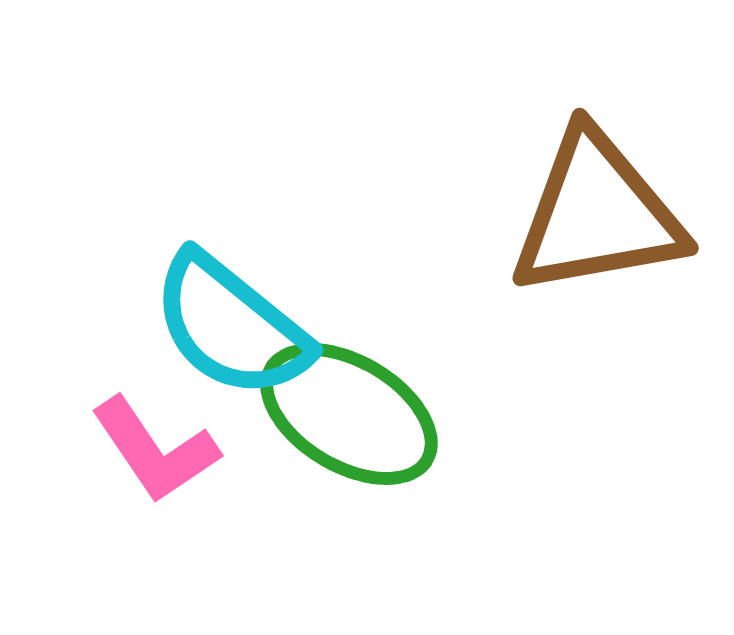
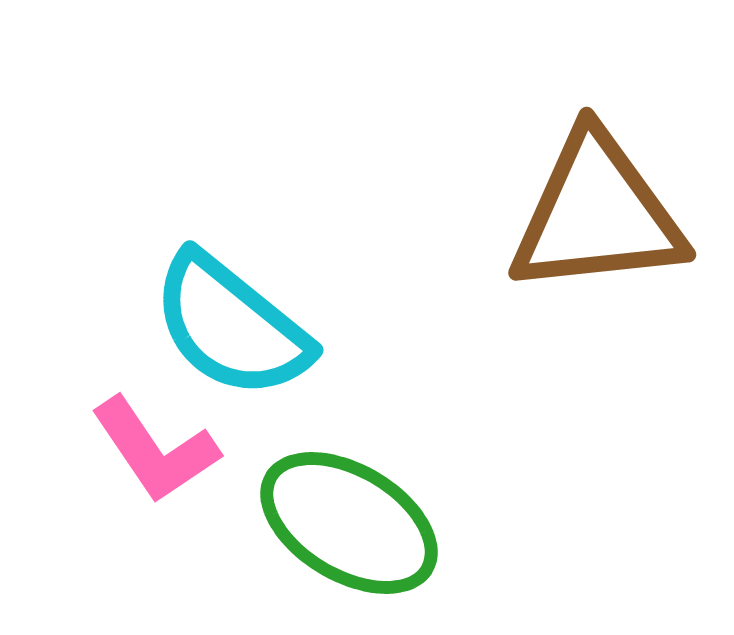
brown triangle: rotated 4 degrees clockwise
green ellipse: moved 109 px down
